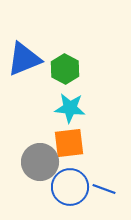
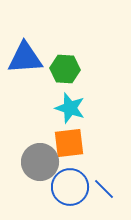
blue triangle: moved 1 px right, 1 px up; rotated 18 degrees clockwise
green hexagon: rotated 24 degrees counterclockwise
cyan star: rotated 12 degrees clockwise
blue line: rotated 25 degrees clockwise
